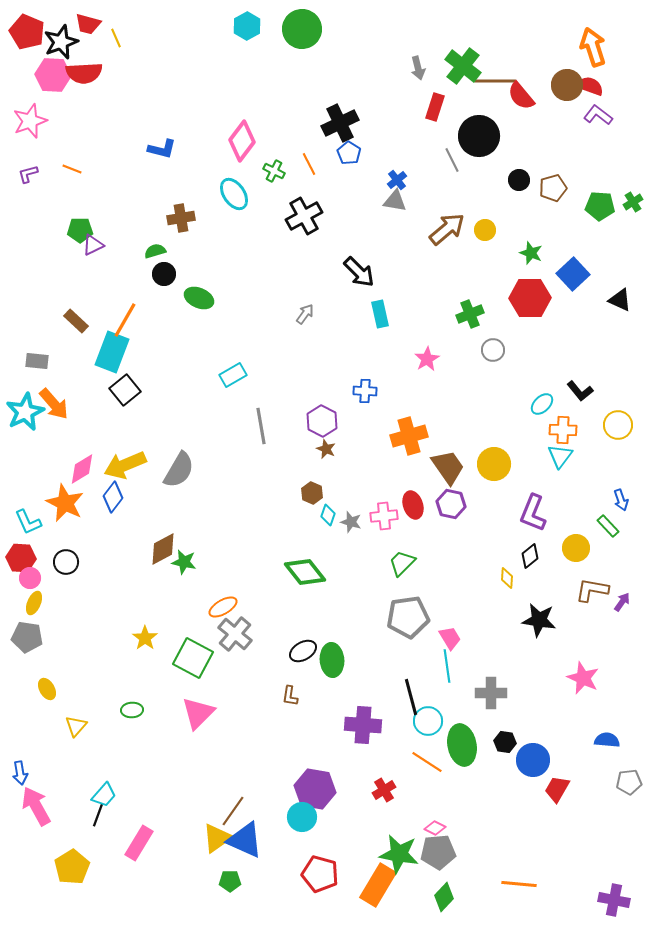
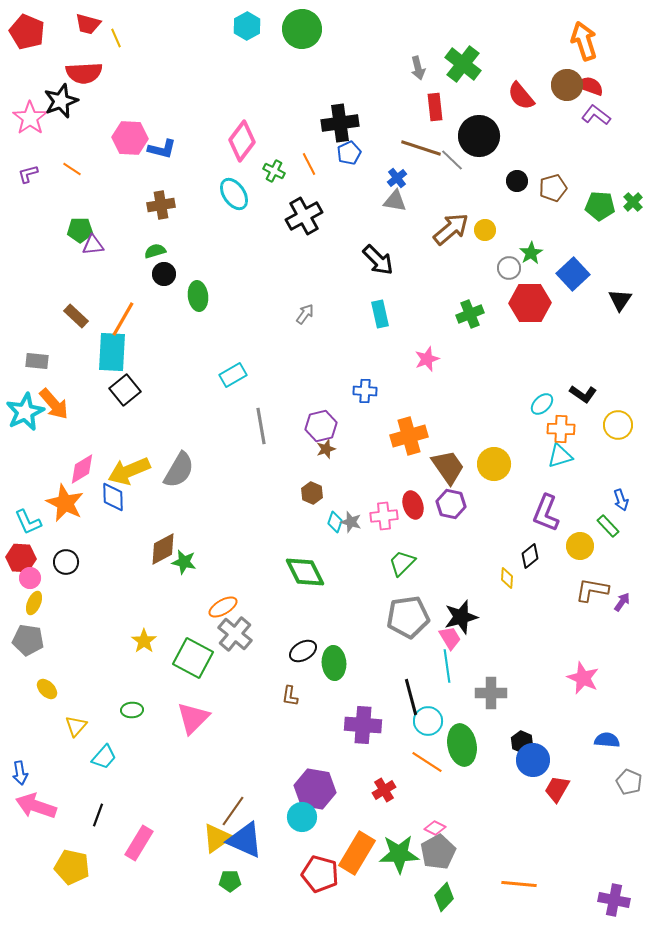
black star at (61, 42): moved 59 px down
orange arrow at (593, 47): moved 9 px left, 6 px up
green cross at (463, 66): moved 2 px up
pink hexagon at (53, 75): moved 77 px right, 63 px down
brown line at (495, 81): moved 74 px left, 67 px down; rotated 18 degrees clockwise
red rectangle at (435, 107): rotated 24 degrees counterclockwise
purple L-shape at (598, 115): moved 2 px left
pink star at (30, 121): moved 3 px up; rotated 16 degrees counterclockwise
black cross at (340, 123): rotated 18 degrees clockwise
blue pentagon at (349, 153): rotated 15 degrees clockwise
gray line at (452, 160): rotated 20 degrees counterclockwise
orange line at (72, 169): rotated 12 degrees clockwise
blue cross at (397, 180): moved 2 px up
black circle at (519, 180): moved 2 px left, 1 px down
green cross at (633, 202): rotated 12 degrees counterclockwise
brown cross at (181, 218): moved 20 px left, 13 px up
brown arrow at (447, 229): moved 4 px right
purple triangle at (93, 245): rotated 20 degrees clockwise
green star at (531, 253): rotated 20 degrees clockwise
black arrow at (359, 272): moved 19 px right, 12 px up
green ellipse at (199, 298): moved 1 px left, 2 px up; rotated 60 degrees clockwise
red hexagon at (530, 298): moved 5 px down
black triangle at (620, 300): rotated 40 degrees clockwise
orange line at (125, 320): moved 2 px left, 1 px up
brown rectangle at (76, 321): moved 5 px up
gray circle at (493, 350): moved 16 px right, 82 px up
cyan rectangle at (112, 352): rotated 18 degrees counterclockwise
pink star at (427, 359): rotated 10 degrees clockwise
black L-shape at (580, 391): moved 3 px right, 3 px down; rotated 16 degrees counterclockwise
purple hexagon at (322, 421): moved 1 px left, 5 px down; rotated 20 degrees clockwise
orange cross at (563, 430): moved 2 px left, 1 px up
brown star at (326, 449): rotated 30 degrees clockwise
cyan triangle at (560, 456): rotated 36 degrees clockwise
yellow arrow at (125, 465): moved 4 px right, 6 px down
blue diamond at (113, 497): rotated 40 degrees counterclockwise
purple L-shape at (533, 513): moved 13 px right
cyan diamond at (328, 515): moved 7 px right, 7 px down
yellow circle at (576, 548): moved 4 px right, 2 px up
green diamond at (305, 572): rotated 12 degrees clockwise
black star at (539, 620): moved 78 px left, 3 px up; rotated 24 degrees counterclockwise
gray pentagon at (27, 637): moved 1 px right, 3 px down
yellow star at (145, 638): moved 1 px left, 3 px down
green ellipse at (332, 660): moved 2 px right, 3 px down
yellow ellipse at (47, 689): rotated 15 degrees counterclockwise
pink triangle at (198, 713): moved 5 px left, 5 px down
black hexagon at (505, 742): moved 17 px right; rotated 15 degrees clockwise
gray pentagon at (629, 782): rotated 30 degrees clockwise
cyan trapezoid at (104, 795): moved 38 px up
pink arrow at (36, 806): rotated 42 degrees counterclockwise
gray pentagon at (438, 852): rotated 24 degrees counterclockwise
green star at (399, 854): rotated 12 degrees counterclockwise
yellow pentagon at (72, 867): rotated 28 degrees counterclockwise
orange rectangle at (378, 885): moved 21 px left, 32 px up
